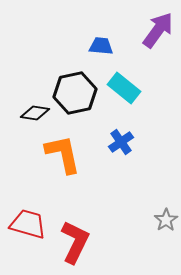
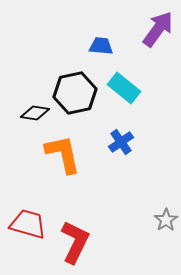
purple arrow: moved 1 px up
